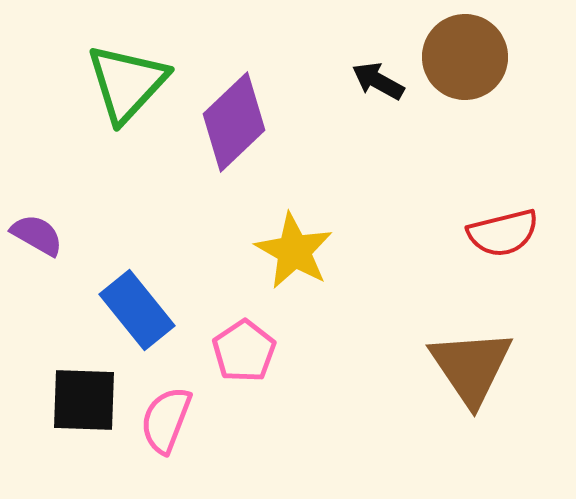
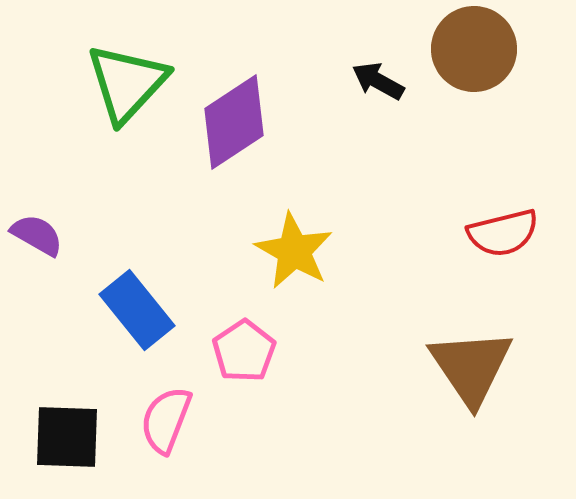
brown circle: moved 9 px right, 8 px up
purple diamond: rotated 10 degrees clockwise
black square: moved 17 px left, 37 px down
